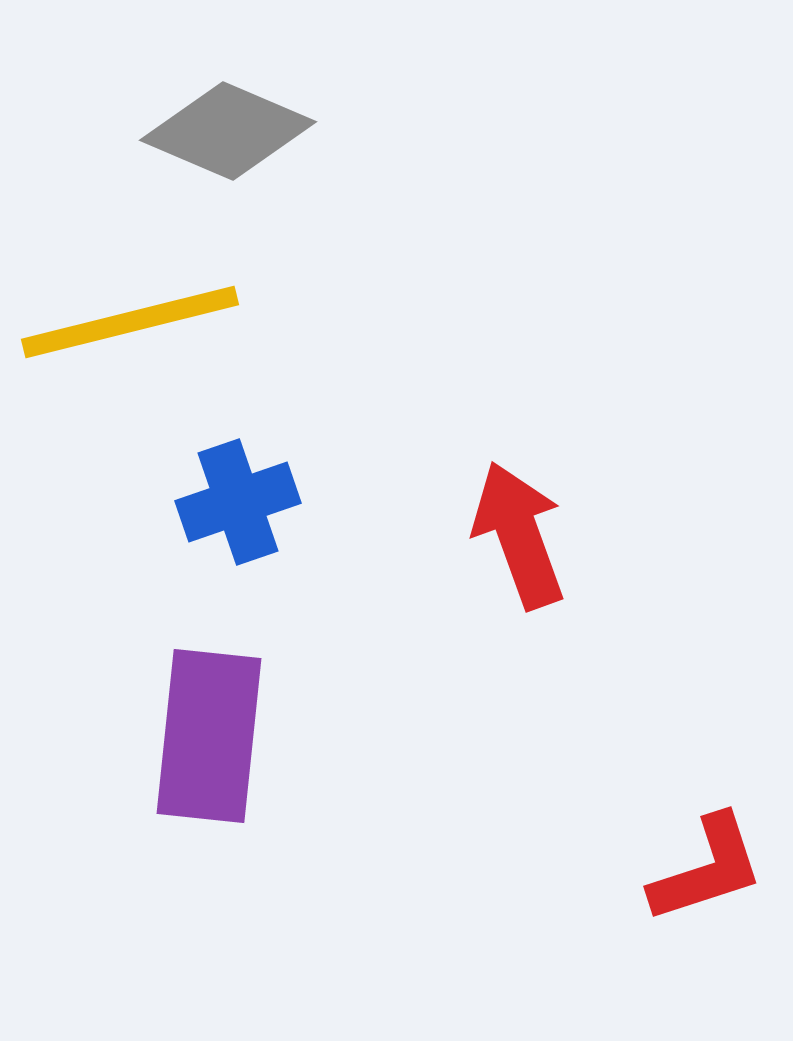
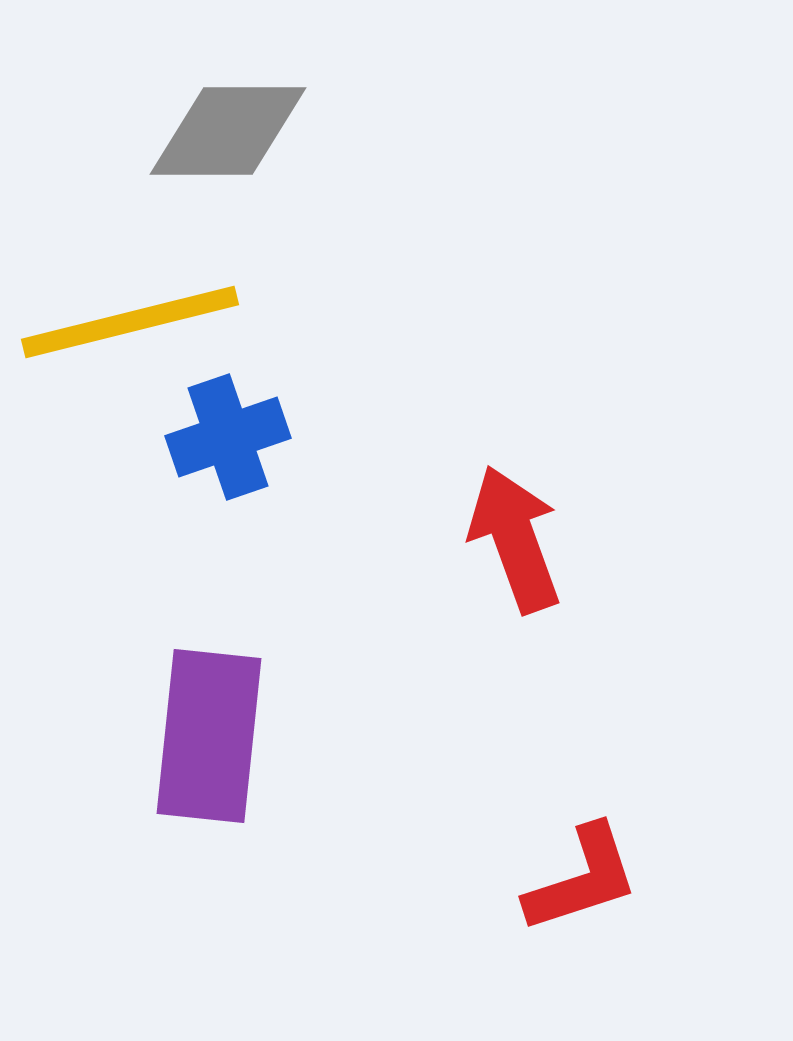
gray diamond: rotated 23 degrees counterclockwise
blue cross: moved 10 px left, 65 px up
red arrow: moved 4 px left, 4 px down
red L-shape: moved 125 px left, 10 px down
